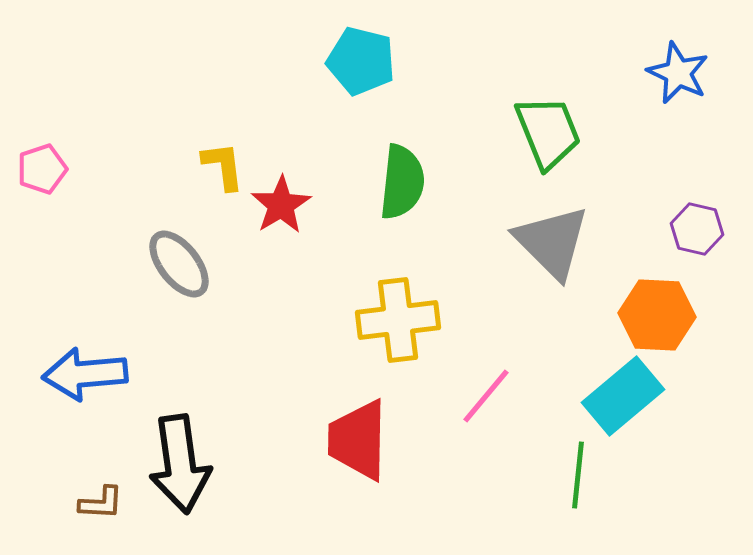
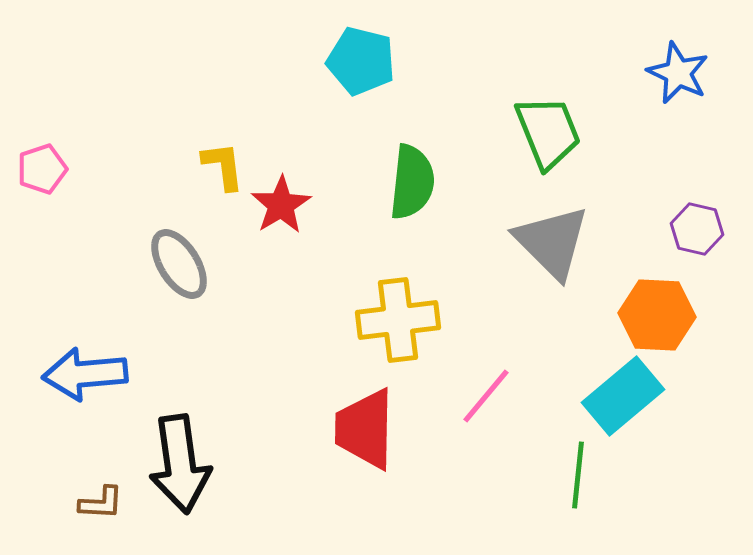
green semicircle: moved 10 px right
gray ellipse: rotated 6 degrees clockwise
red trapezoid: moved 7 px right, 11 px up
